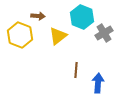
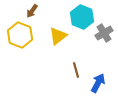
brown arrow: moved 6 px left, 5 px up; rotated 120 degrees clockwise
brown line: rotated 21 degrees counterclockwise
blue arrow: rotated 24 degrees clockwise
